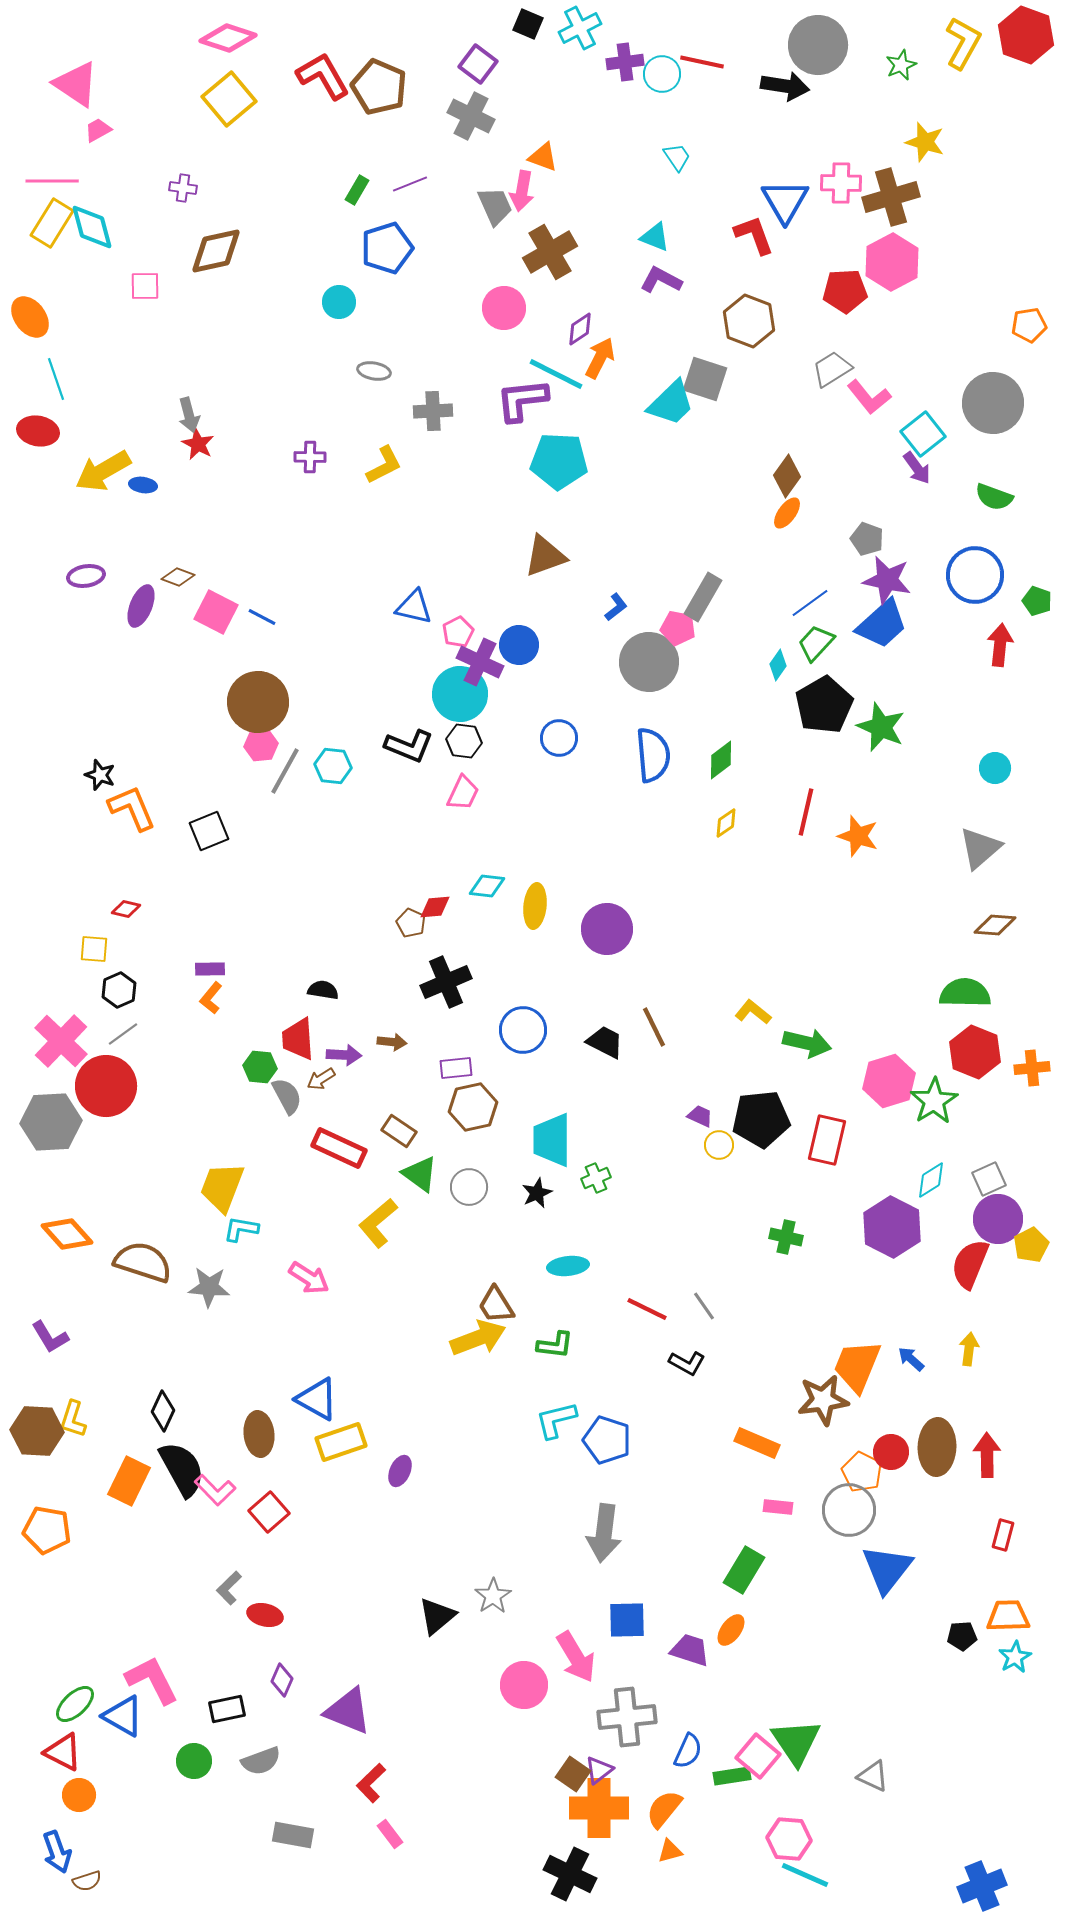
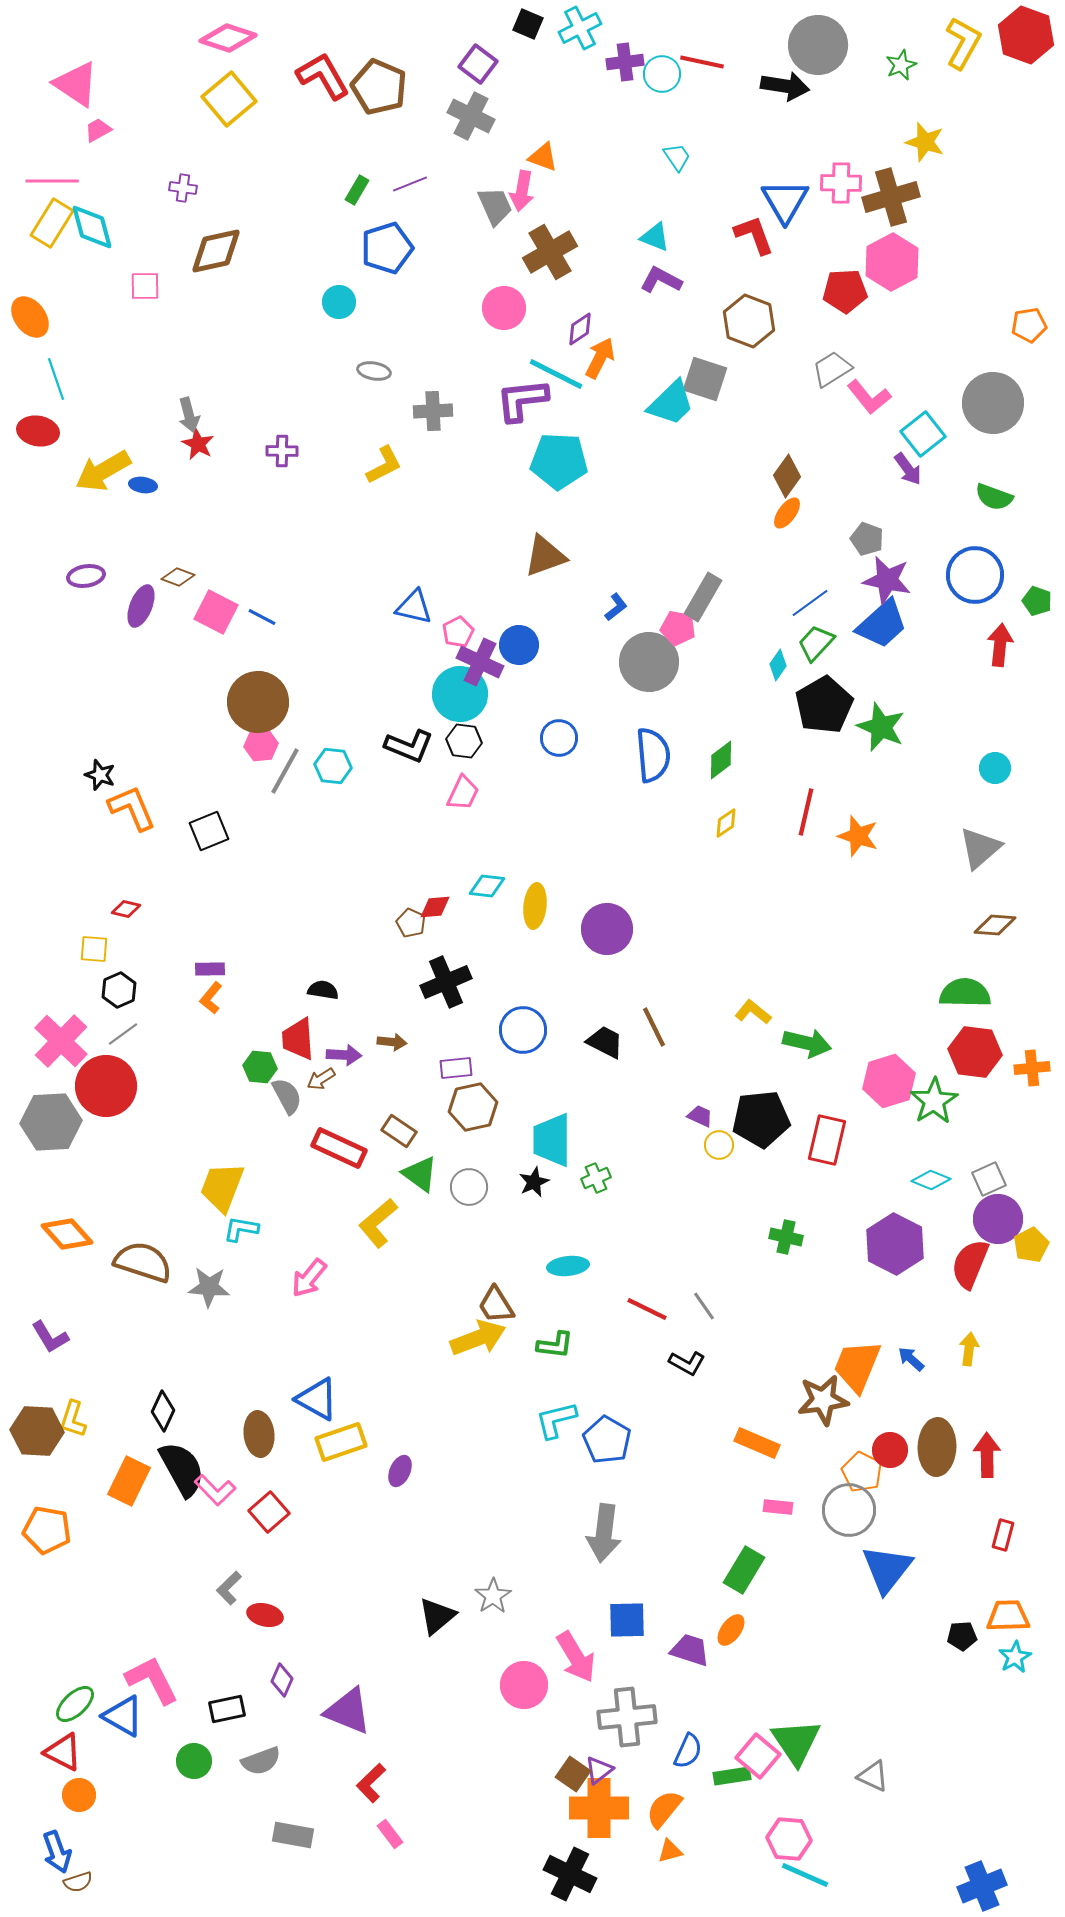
purple cross at (310, 457): moved 28 px left, 6 px up
purple arrow at (917, 468): moved 9 px left, 1 px down
red hexagon at (975, 1052): rotated 15 degrees counterclockwise
cyan diamond at (931, 1180): rotated 54 degrees clockwise
black star at (537, 1193): moved 3 px left, 11 px up
purple hexagon at (892, 1227): moved 3 px right, 17 px down
pink arrow at (309, 1278): rotated 96 degrees clockwise
blue pentagon at (607, 1440): rotated 12 degrees clockwise
red circle at (891, 1452): moved 1 px left, 2 px up
brown semicircle at (87, 1881): moved 9 px left, 1 px down
